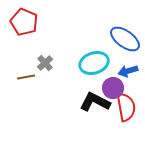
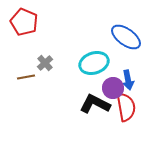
blue ellipse: moved 1 px right, 2 px up
blue arrow: moved 9 px down; rotated 84 degrees counterclockwise
black L-shape: moved 2 px down
